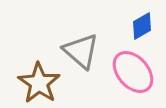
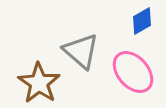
blue diamond: moved 5 px up
